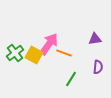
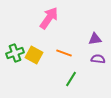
pink arrow: moved 26 px up
green cross: rotated 18 degrees clockwise
purple semicircle: moved 8 px up; rotated 88 degrees counterclockwise
